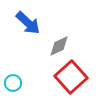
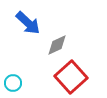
gray diamond: moved 2 px left, 1 px up
